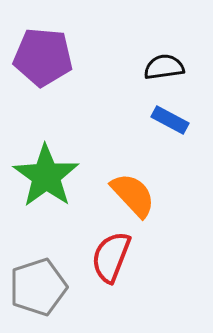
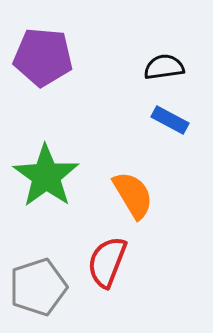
orange semicircle: rotated 12 degrees clockwise
red semicircle: moved 4 px left, 5 px down
